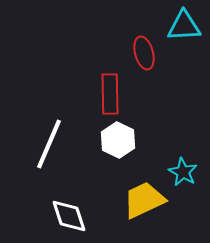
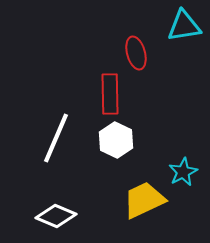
cyan triangle: rotated 6 degrees counterclockwise
red ellipse: moved 8 px left
white hexagon: moved 2 px left
white line: moved 7 px right, 6 px up
cyan star: rotated 16 degrees clockwise
white diamond: moved 13 px left; rotated 48 degrees counterclockwise
